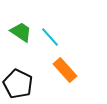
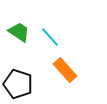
green trapezoid: moved 2 px left
black pentagon: rotated 8 degrees counterclockwise
